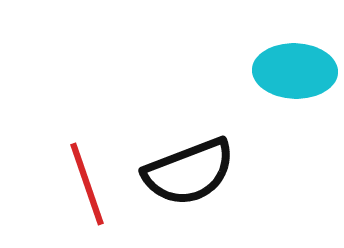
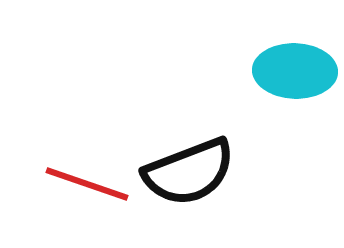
red line: rotated 52 degrees counterclockwise
